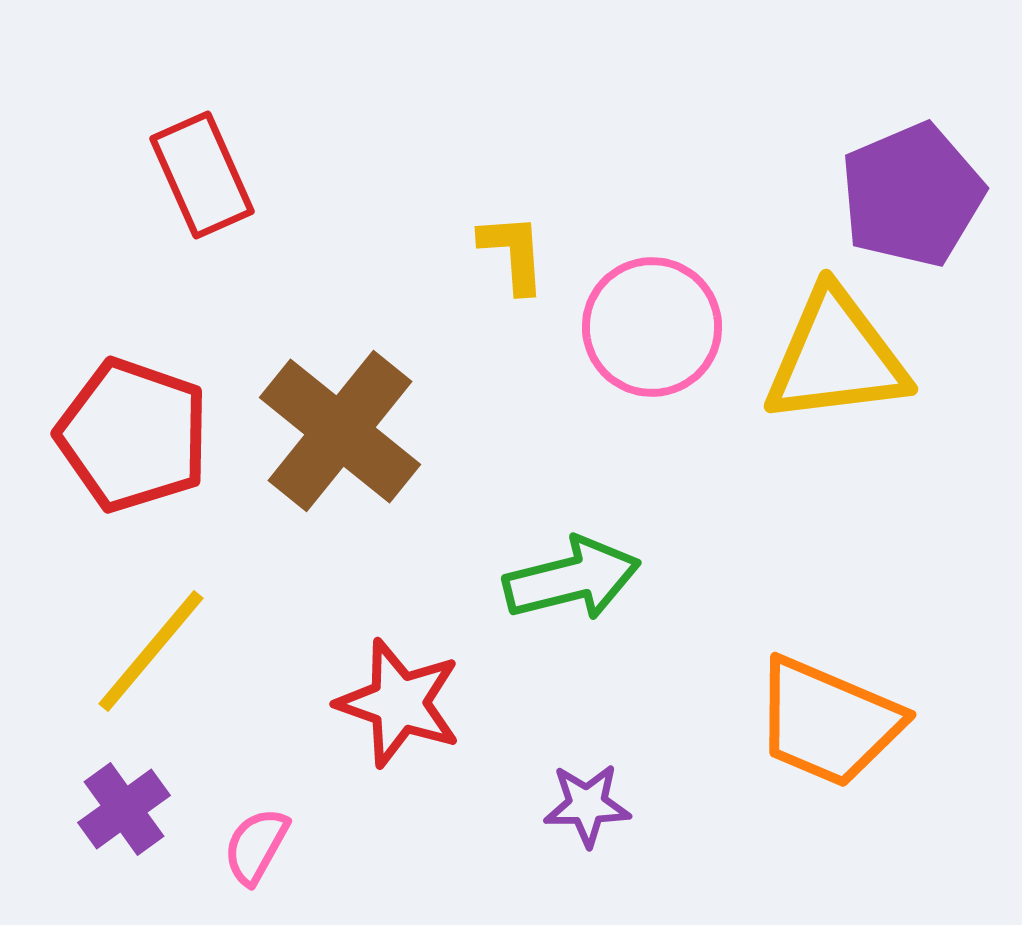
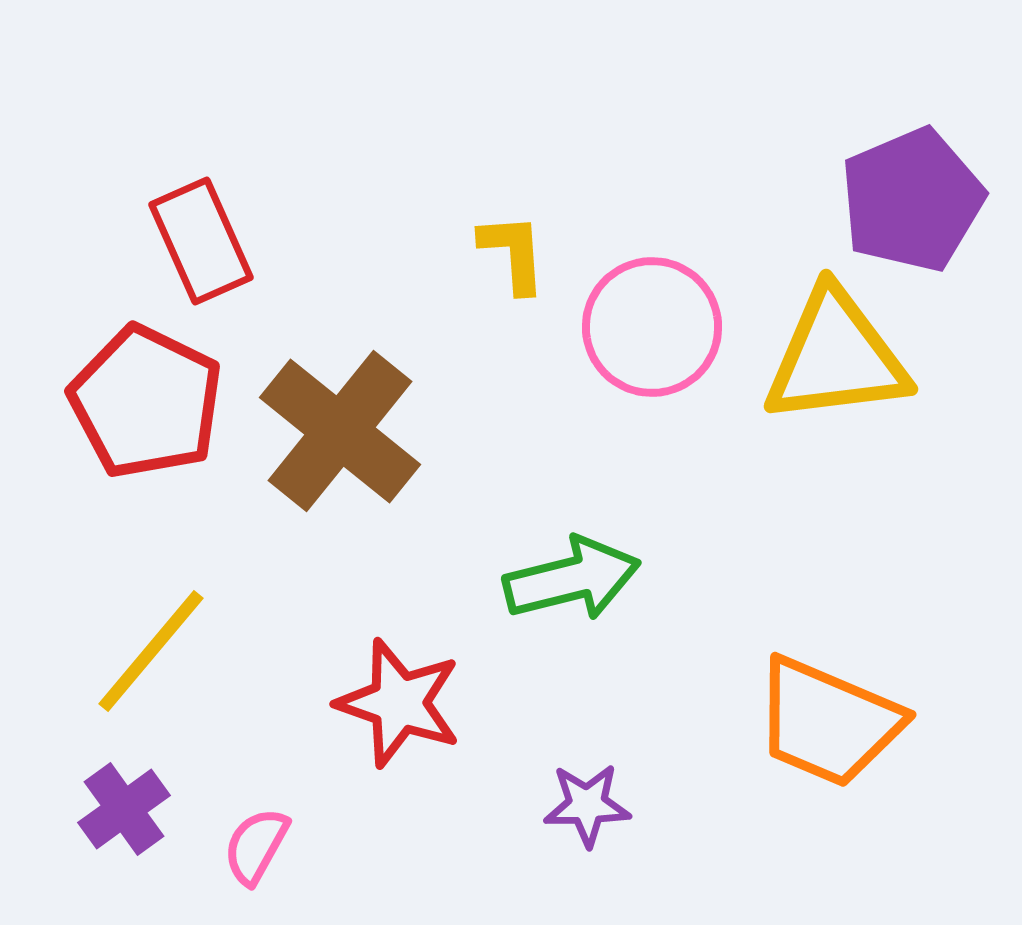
red rectangle: moved 1 px left, 66 px down
purple pentagon: moved 5 px down
red pentagon: moved 13 px right, 33 px up; rotated 7 degrees clockwise
